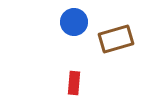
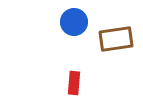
brown rectangle: rotated 8 degrees clockwise
